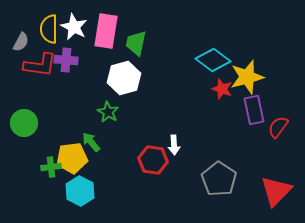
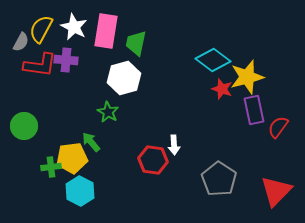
yellow semicircle: moved 8 px left; rotated 28 degrees clockwise
green circle: moved 3 px down
